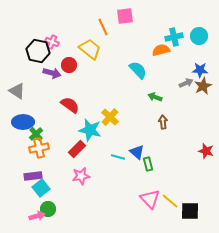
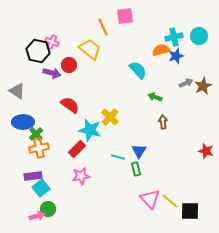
blue star: moved 24 px left, 14 px up; rotated 21 degrees counterclockwise
blue triangle: moved 2 px right, 1 px up; rotated 21 degrees clockwise
green rectangle: moved 12 px left, 5 px down
